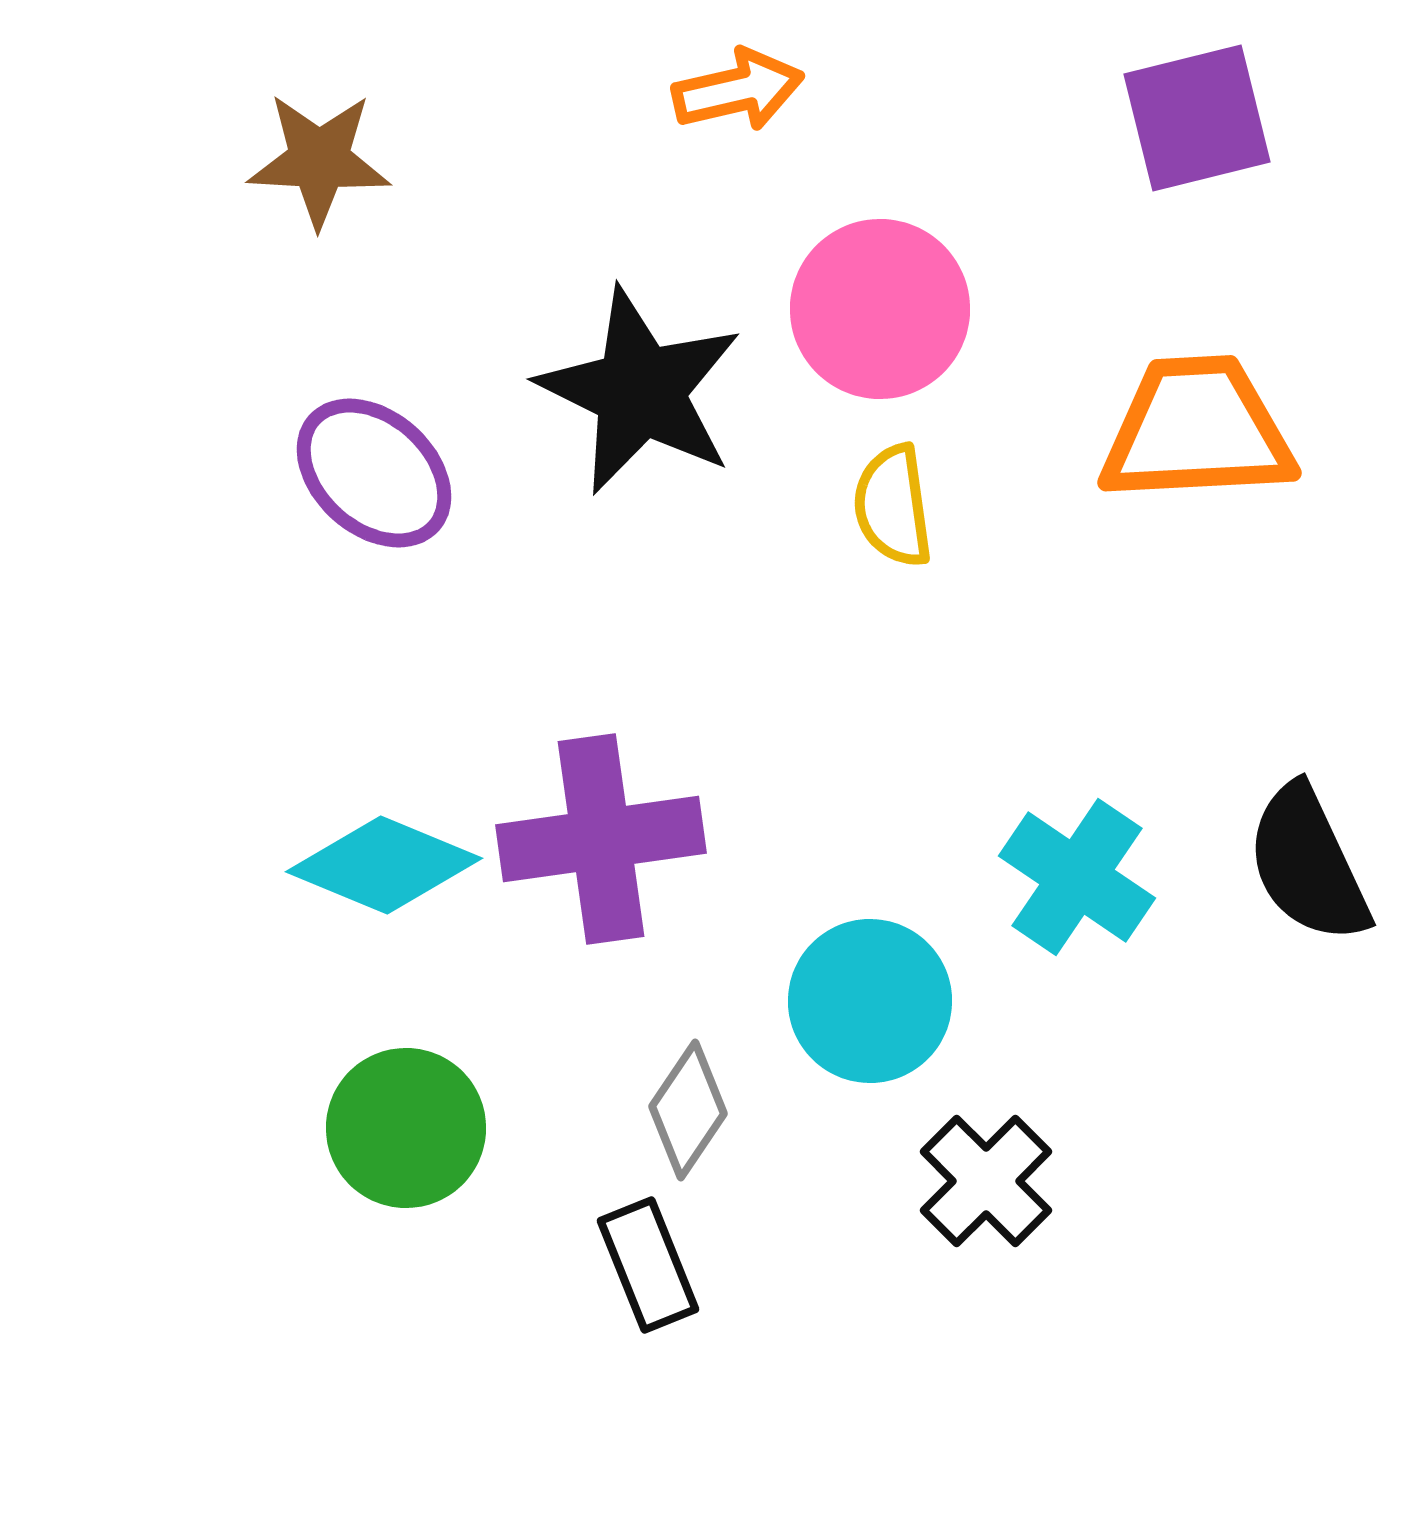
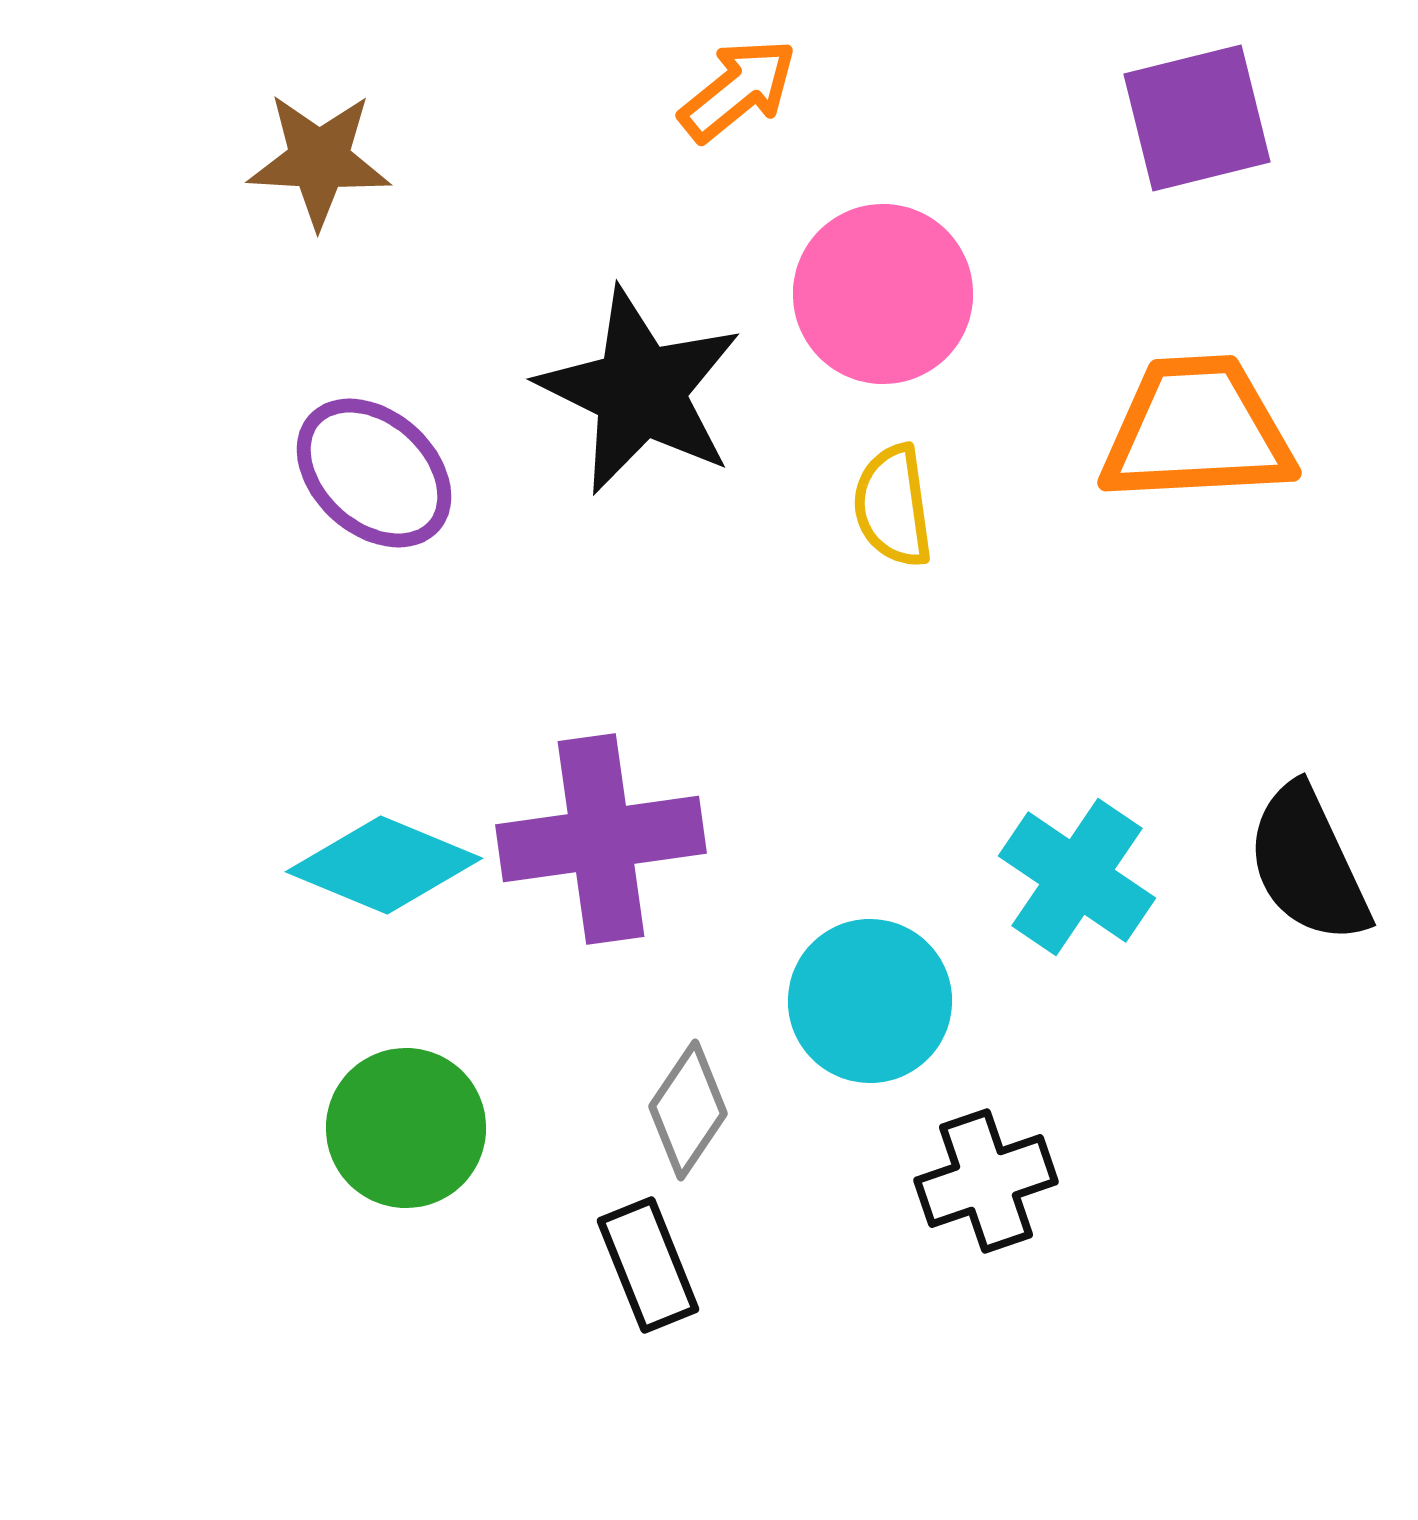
orange arrow: rotated 26 degrees counterclockwise
pink circle: moved 3 px right, 15 px up
black cross: rotated 26 degrees clockwise
